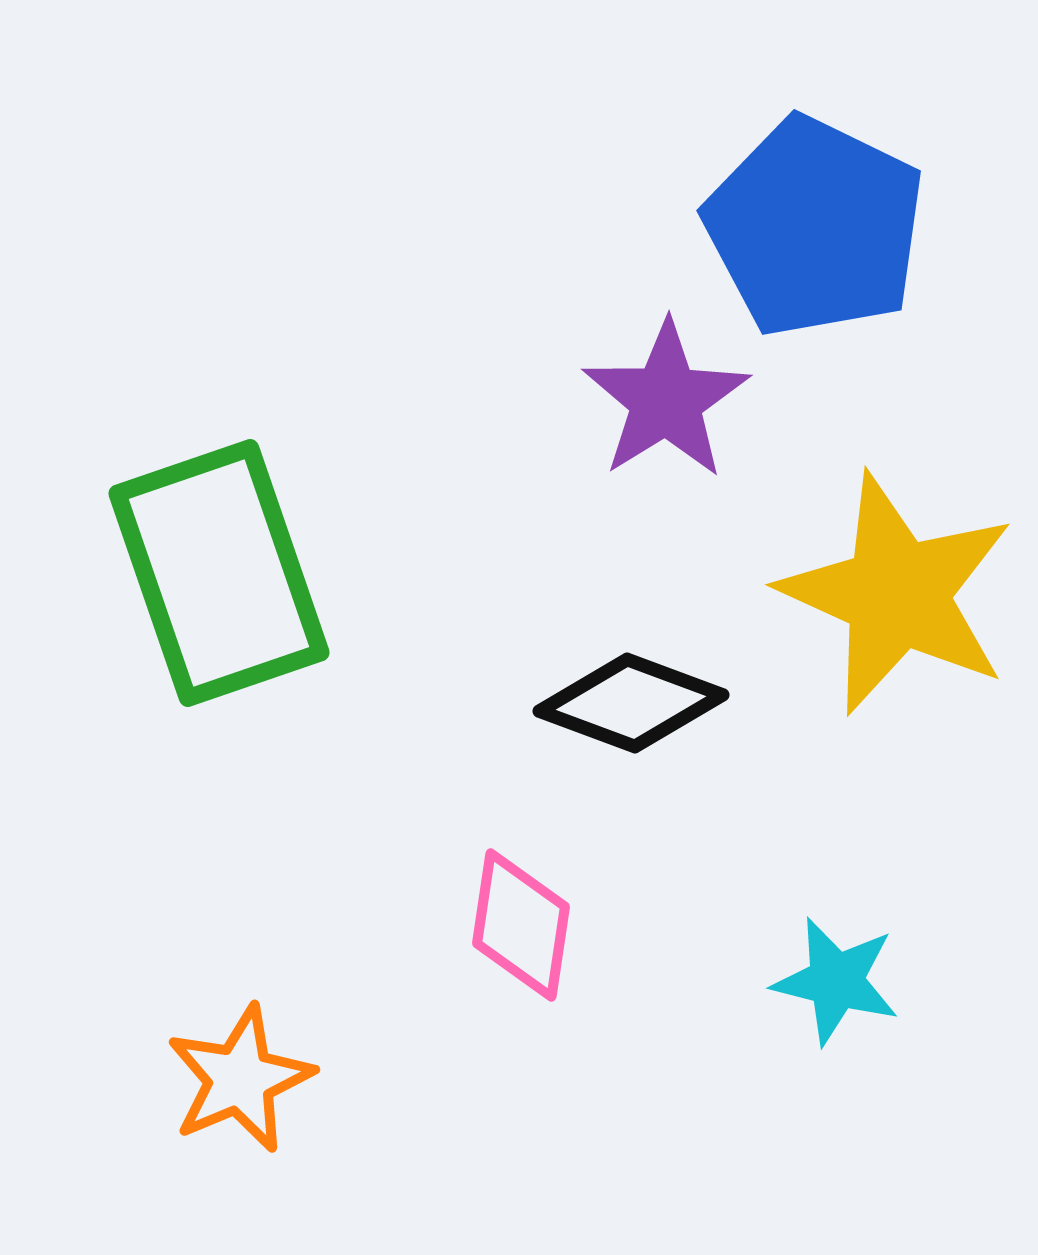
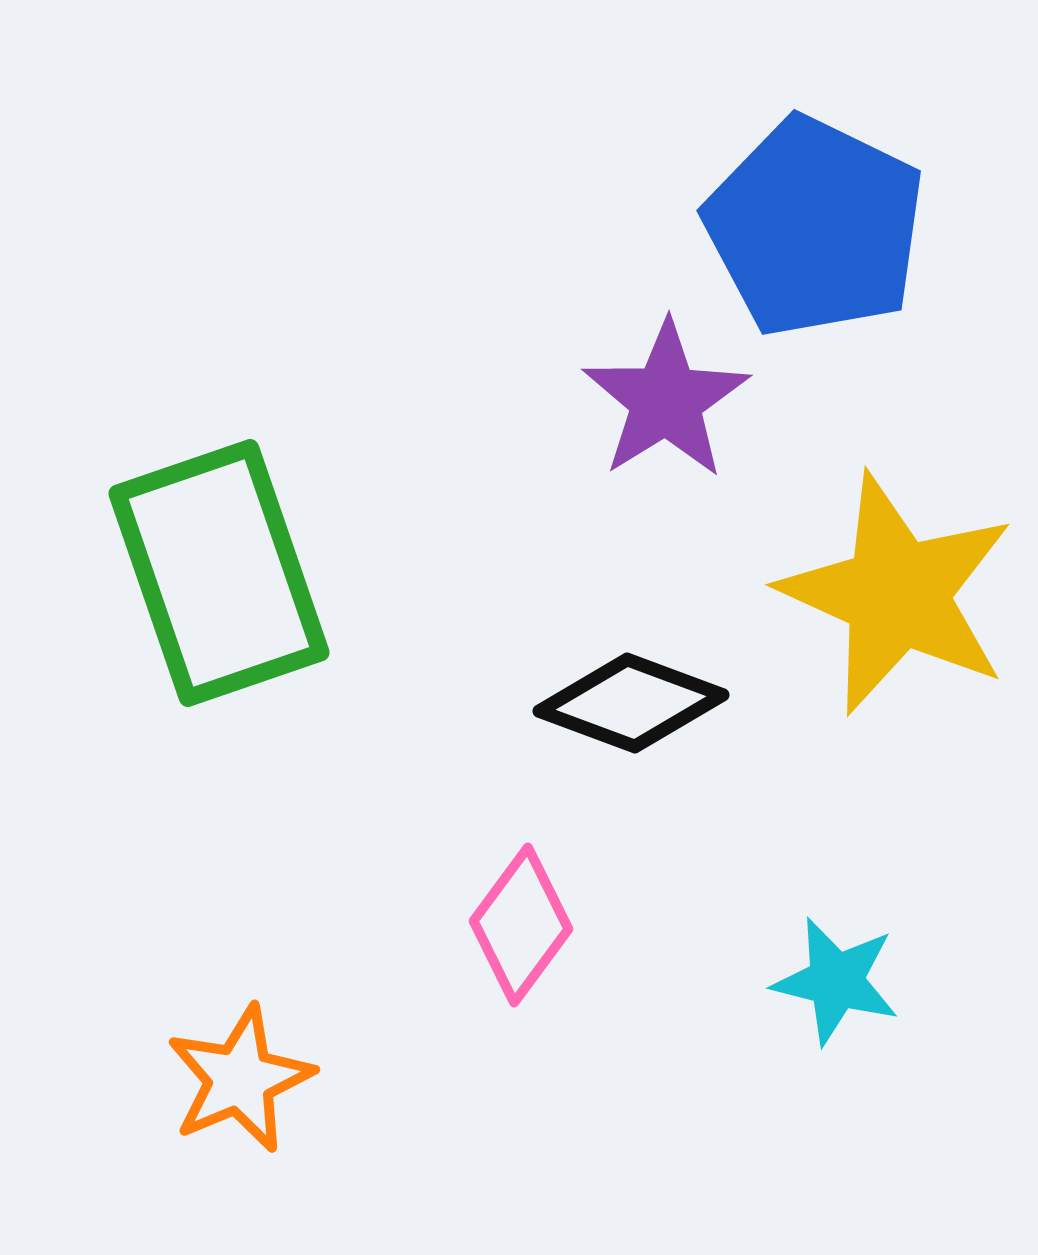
pink diamond: rotated 28 degrees clockwise
